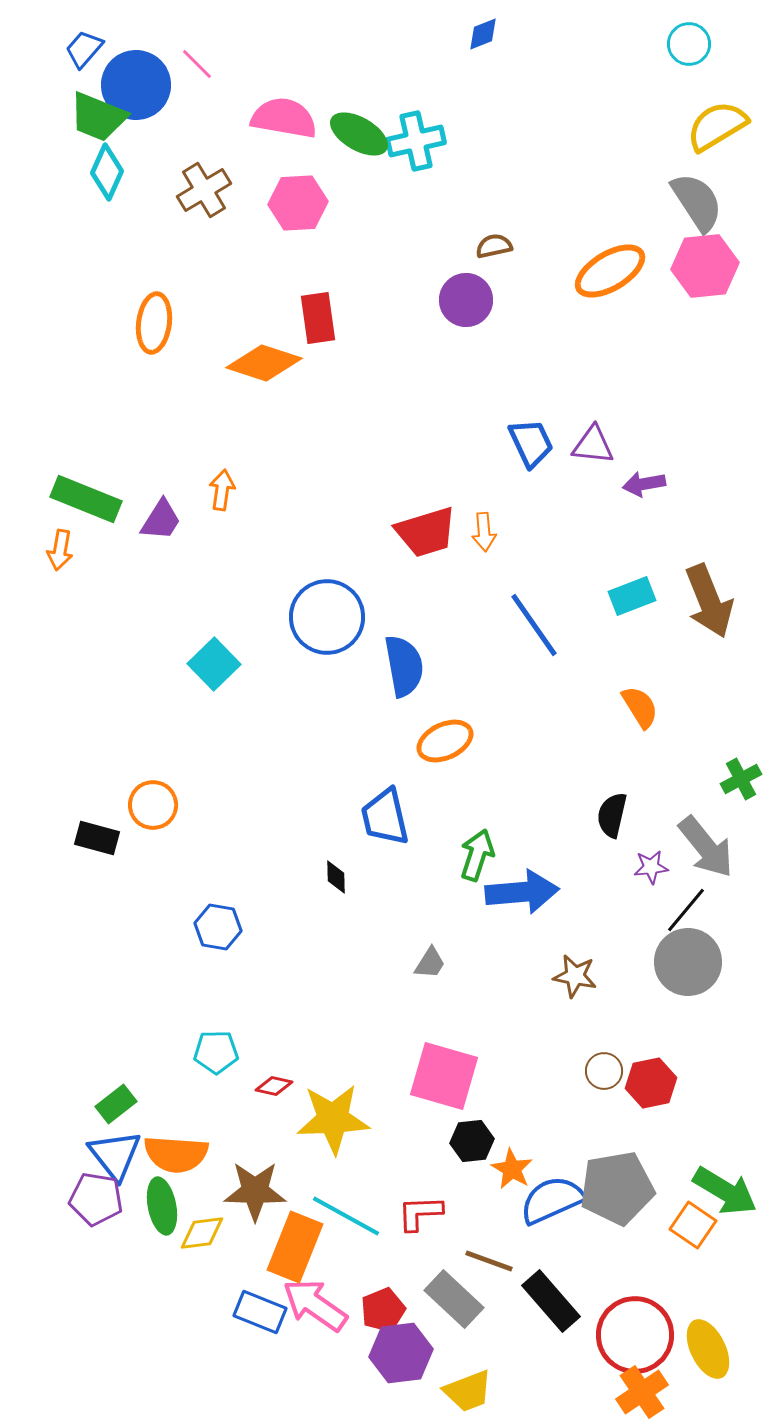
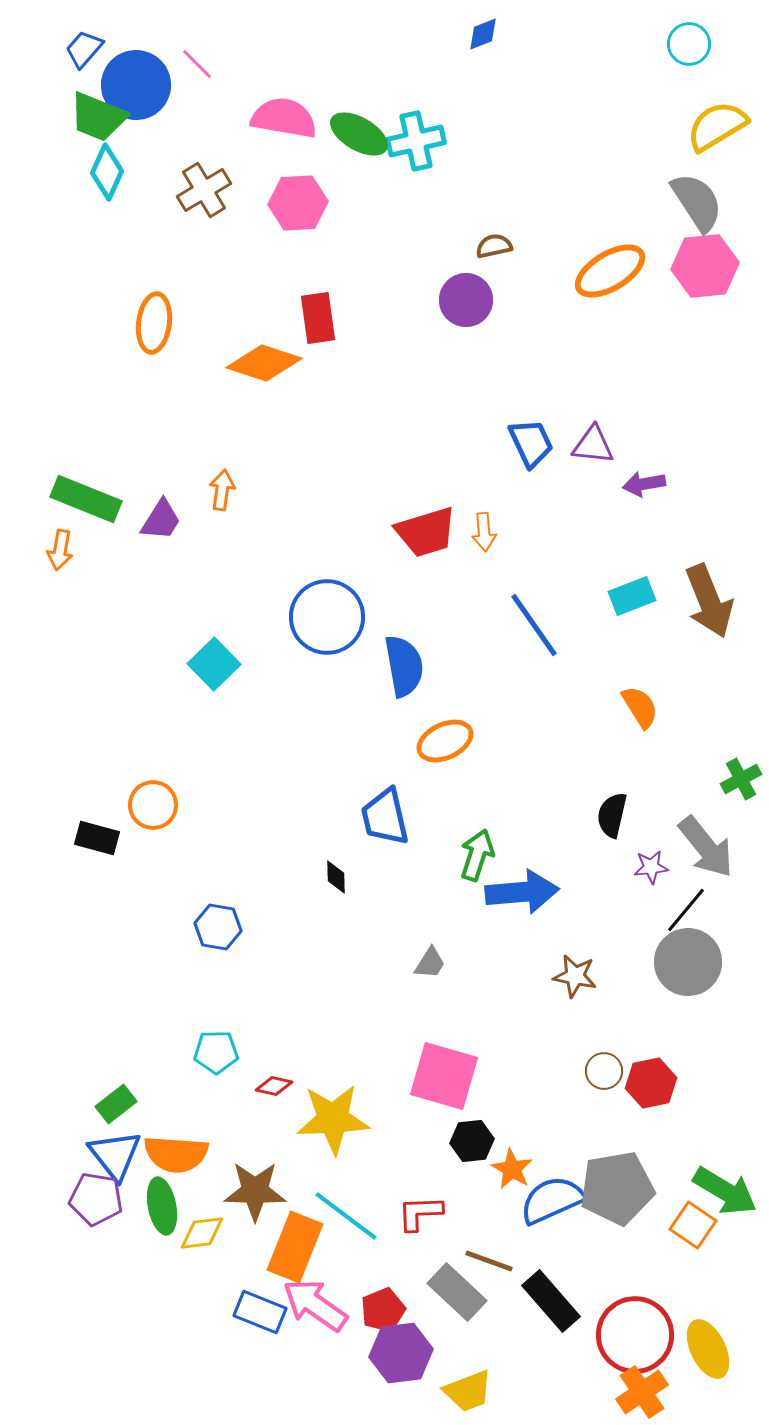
cyan line at (346, 1216): rotated 8 degrees clockwise
gray rectangle at (454, 1299): moved 3 px right, 7 px up
